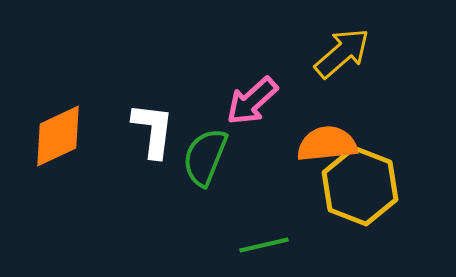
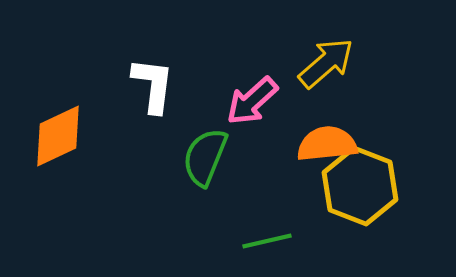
yellow arrow: moved 16 px left, 10 px down
white L-shape: moved 45 px up
green line: moved 3 px right, 4 px up
